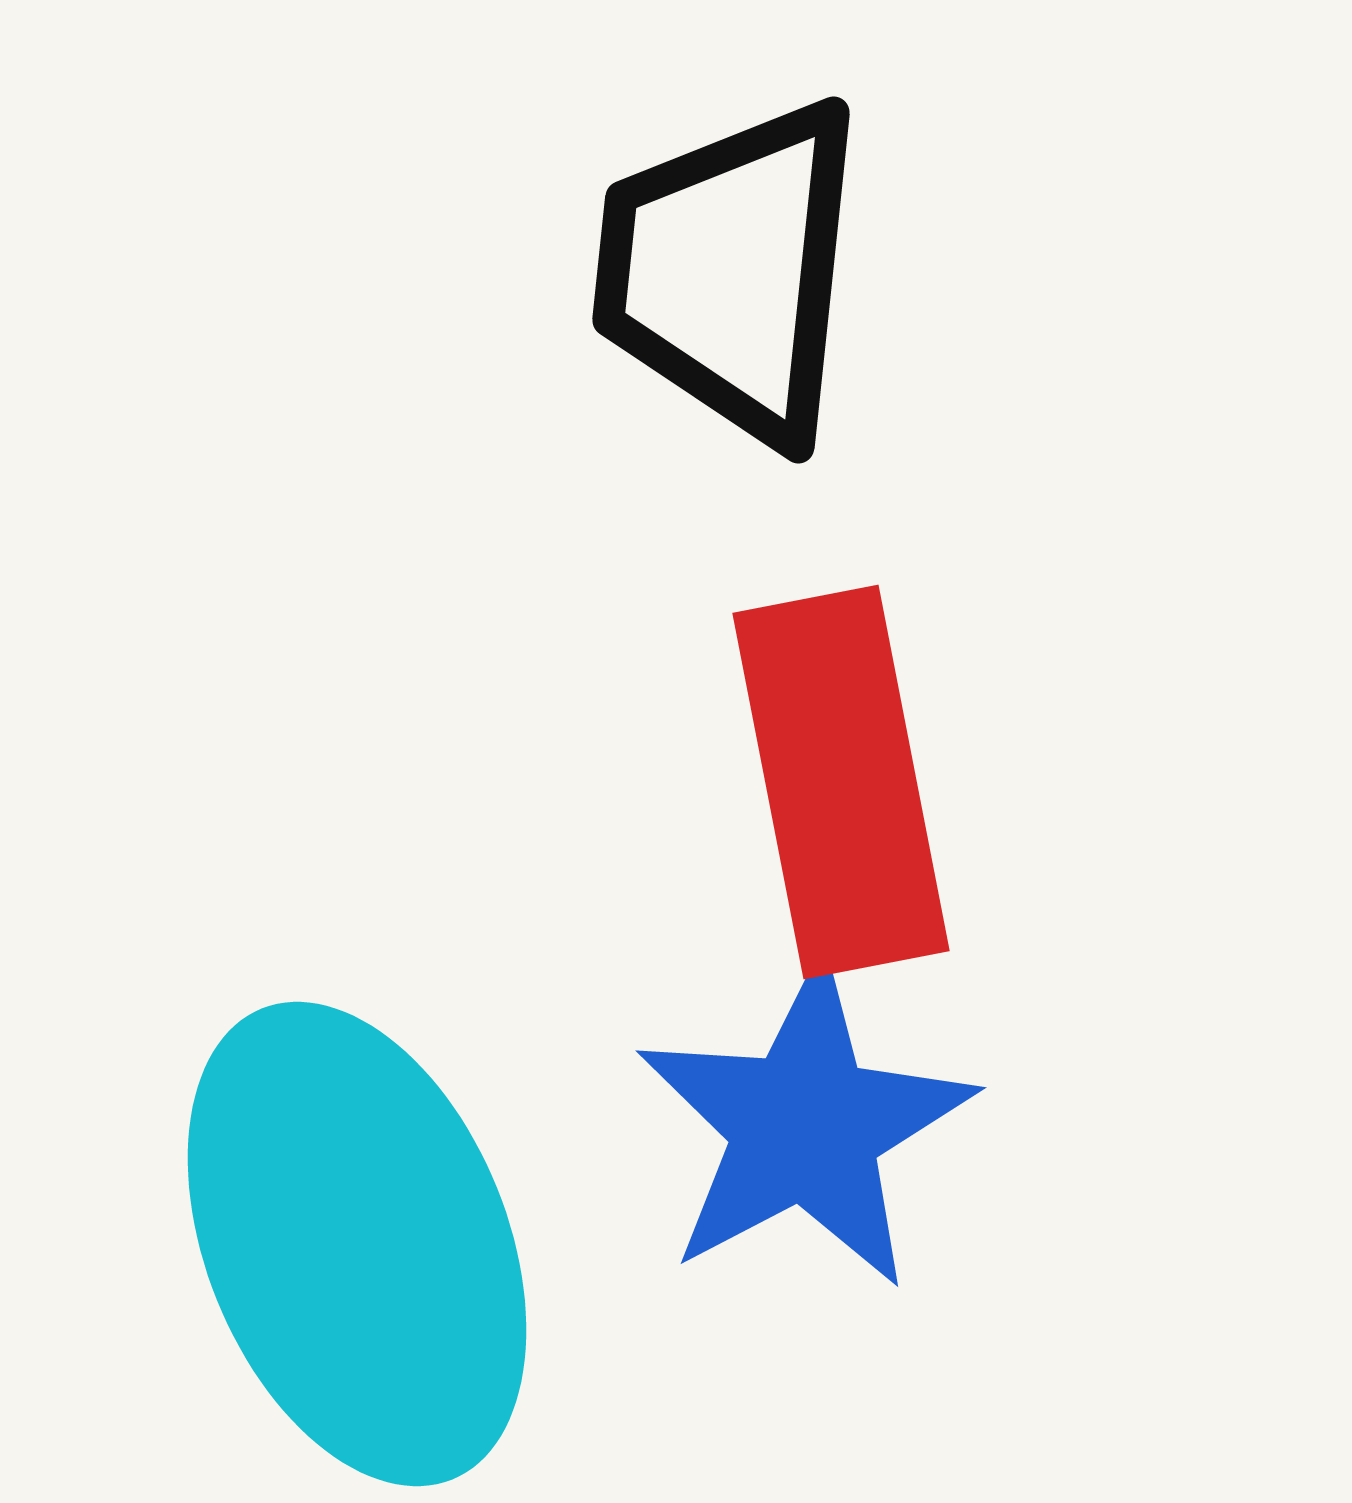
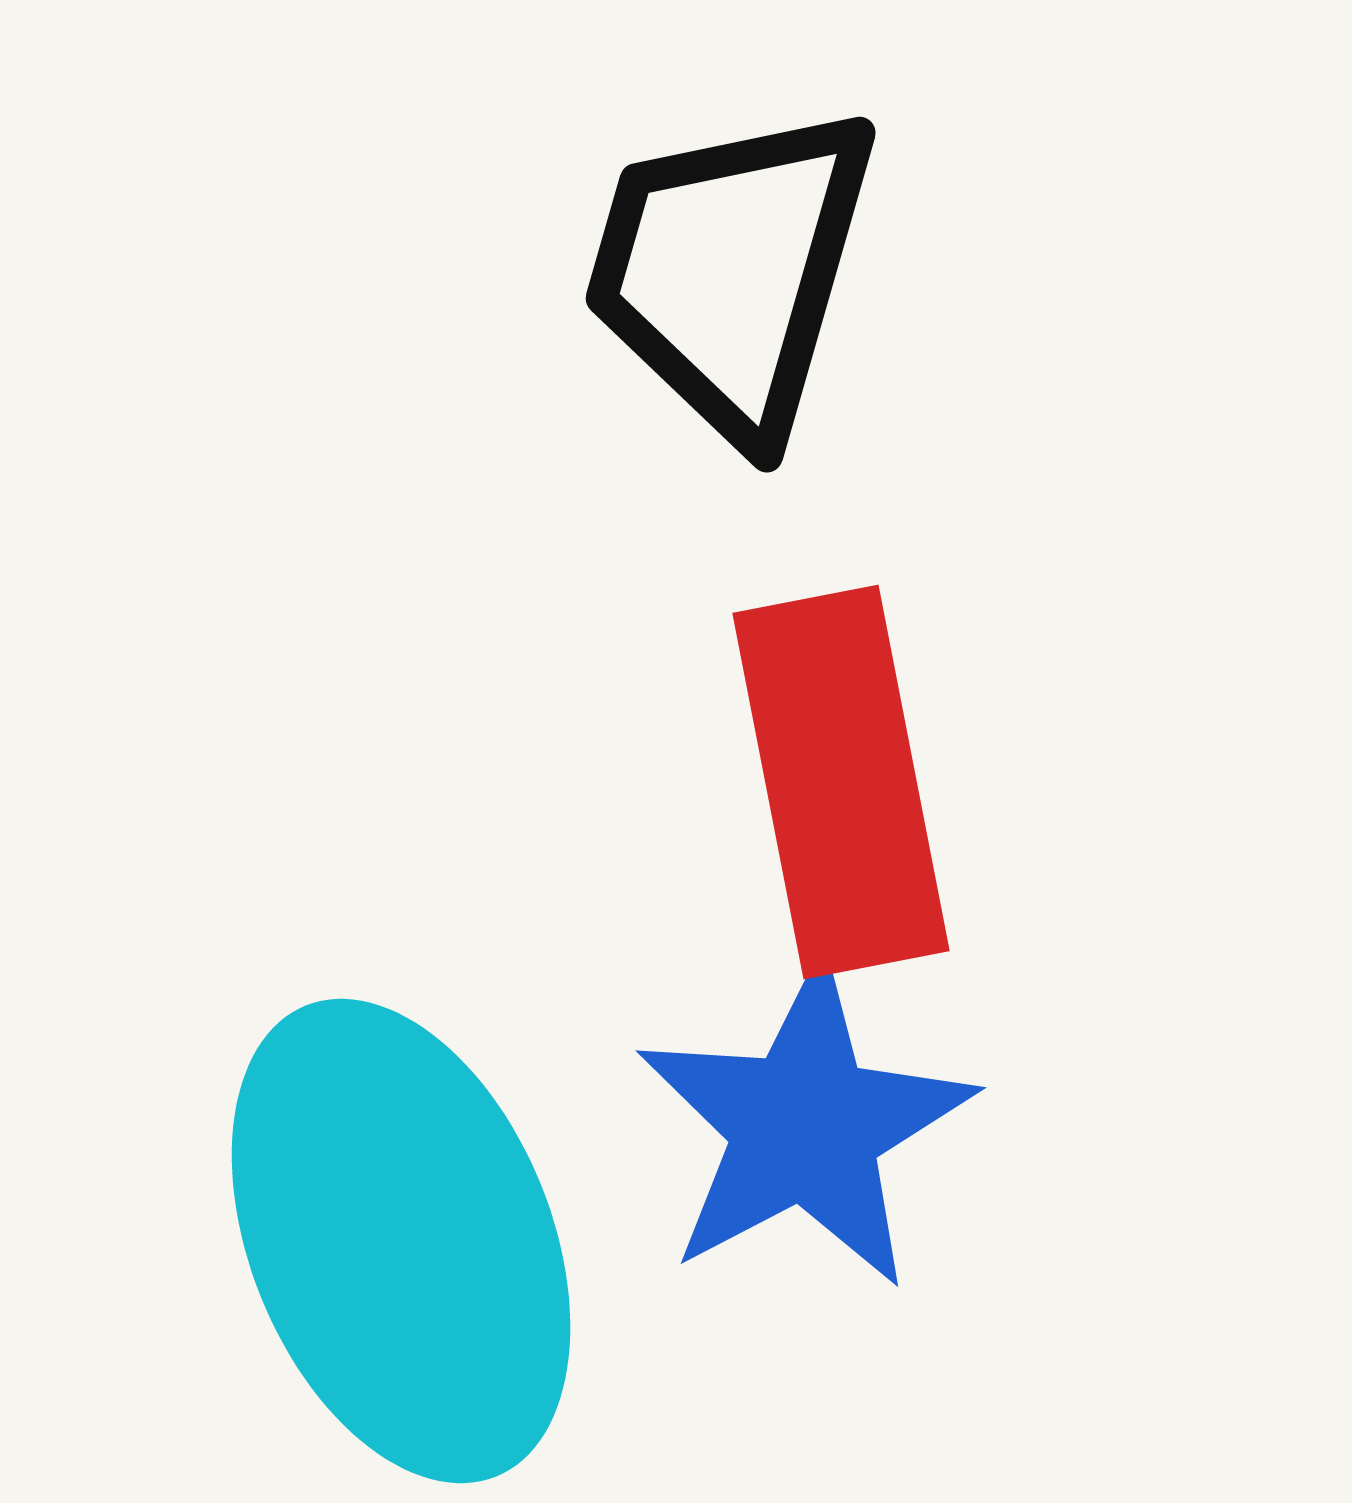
black trapezoid: rotated 10 degrees clockwise
cyan ellipse: moved 44 px right, 3 px up
